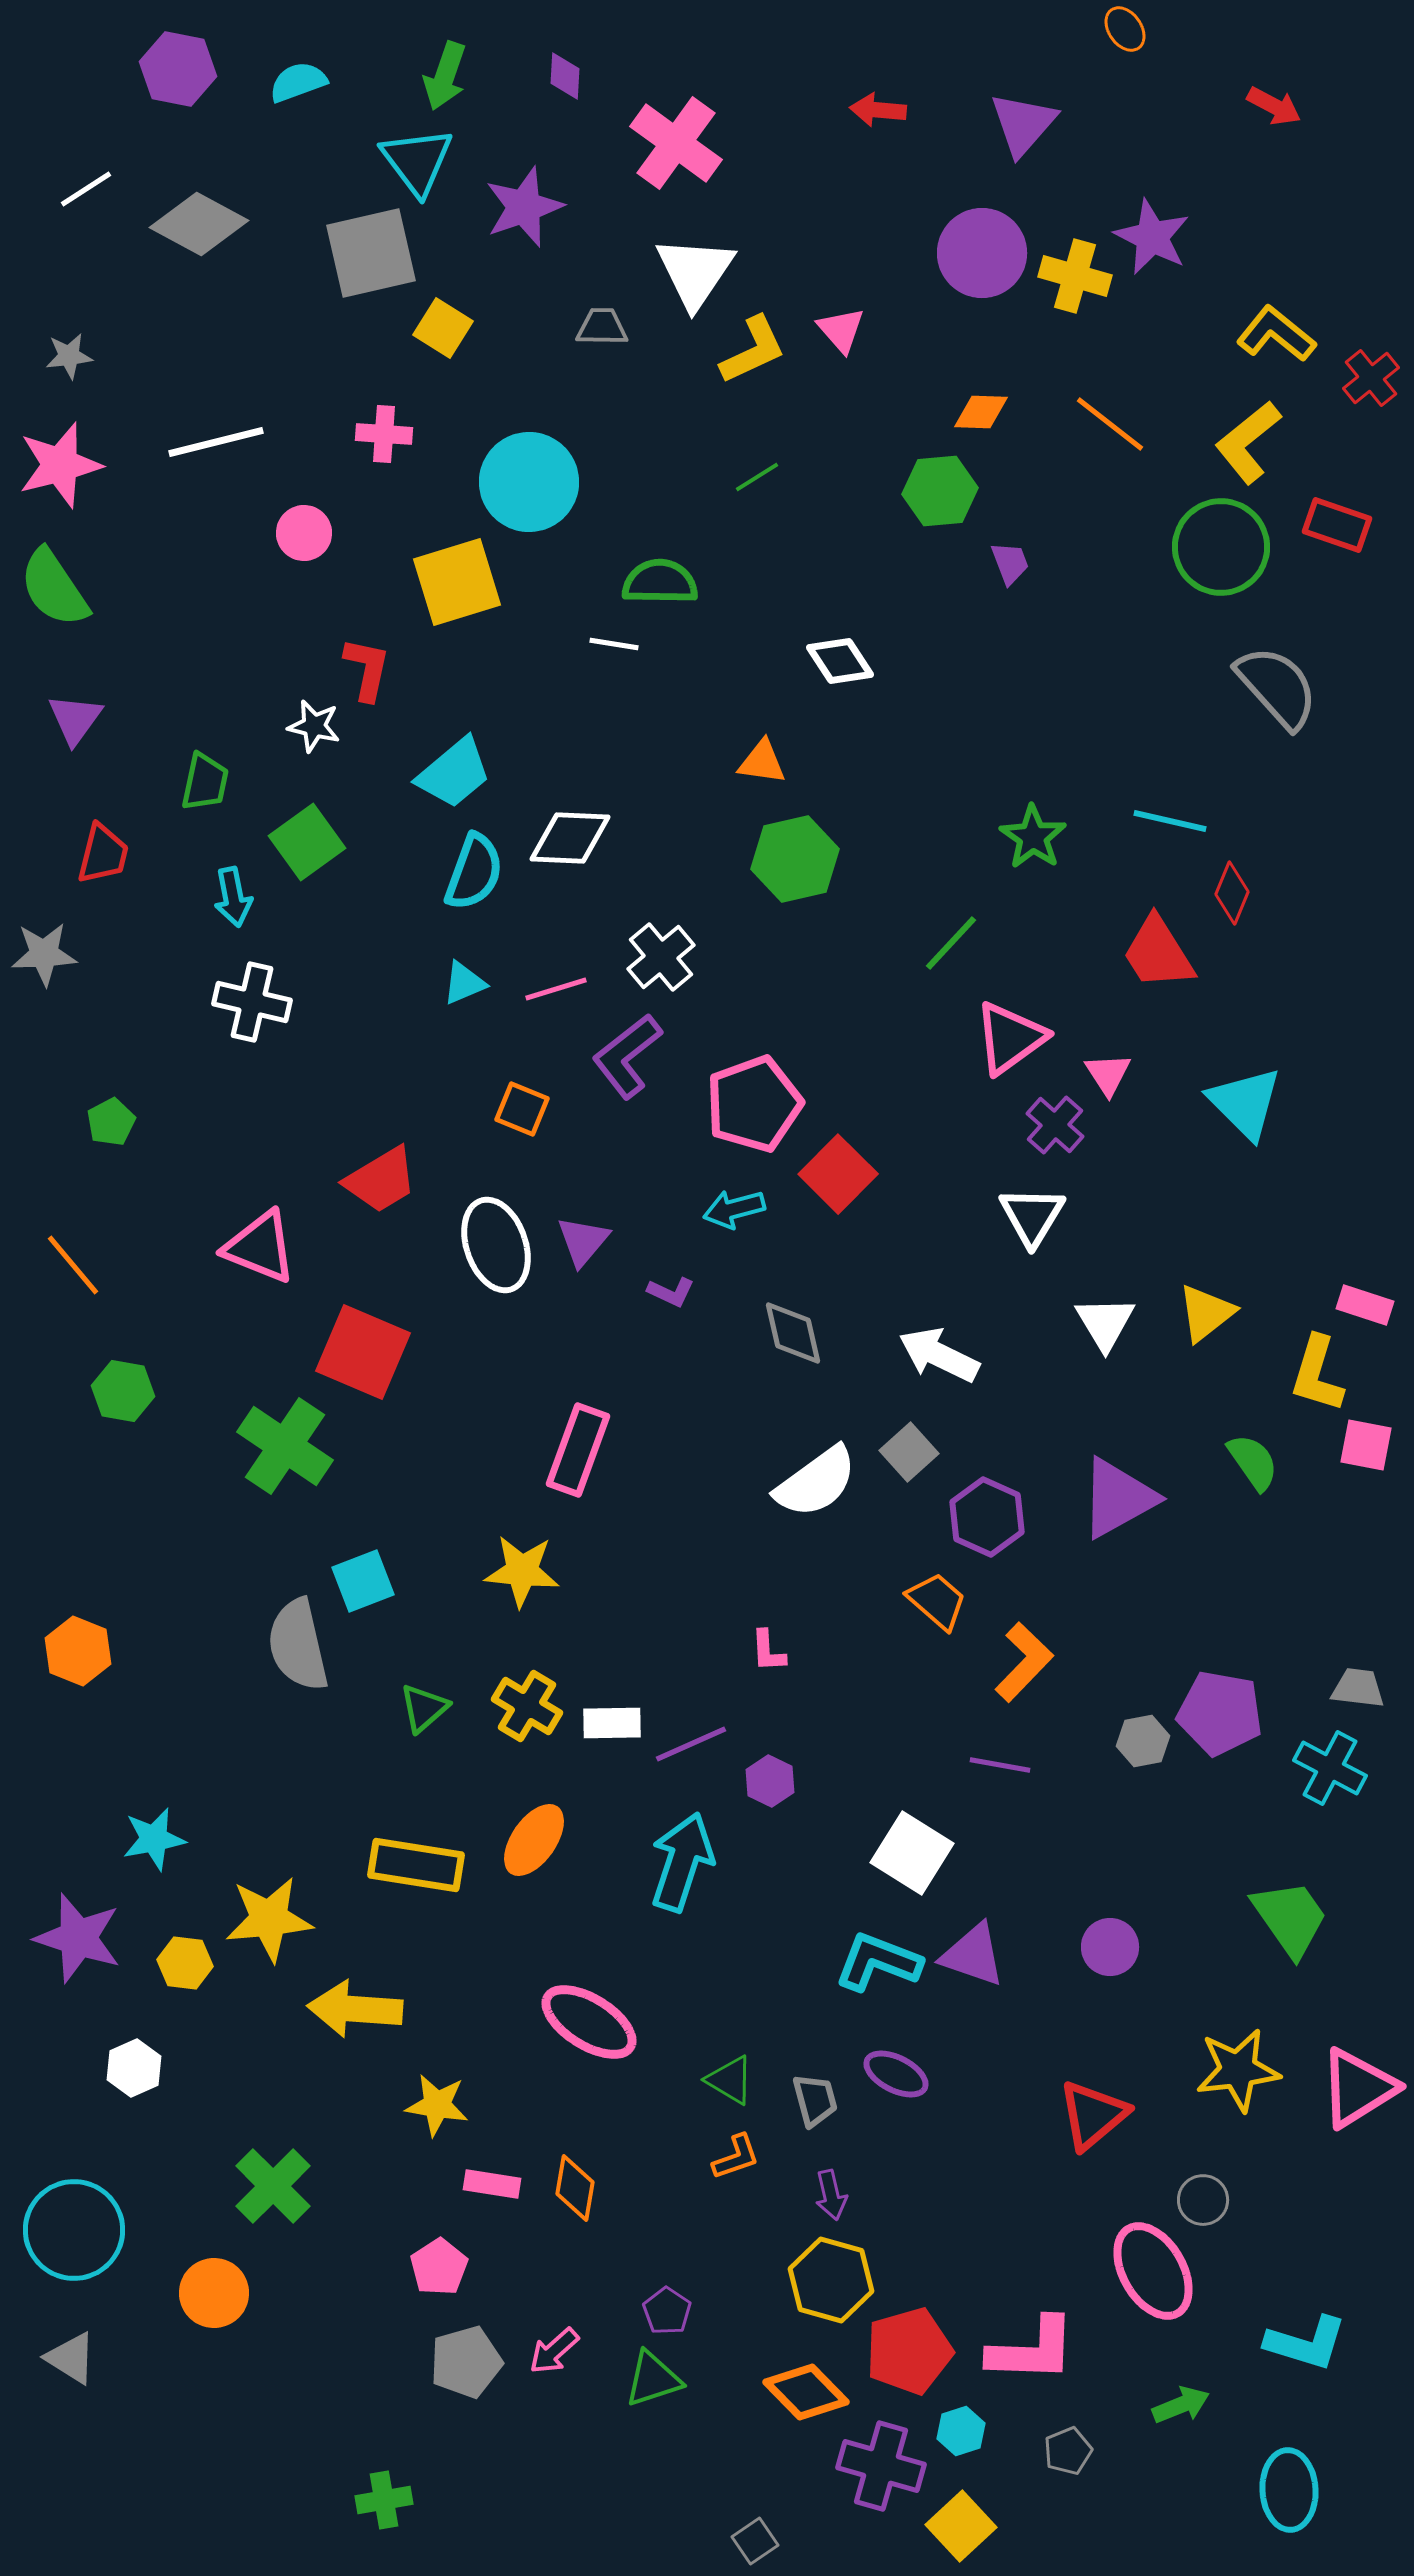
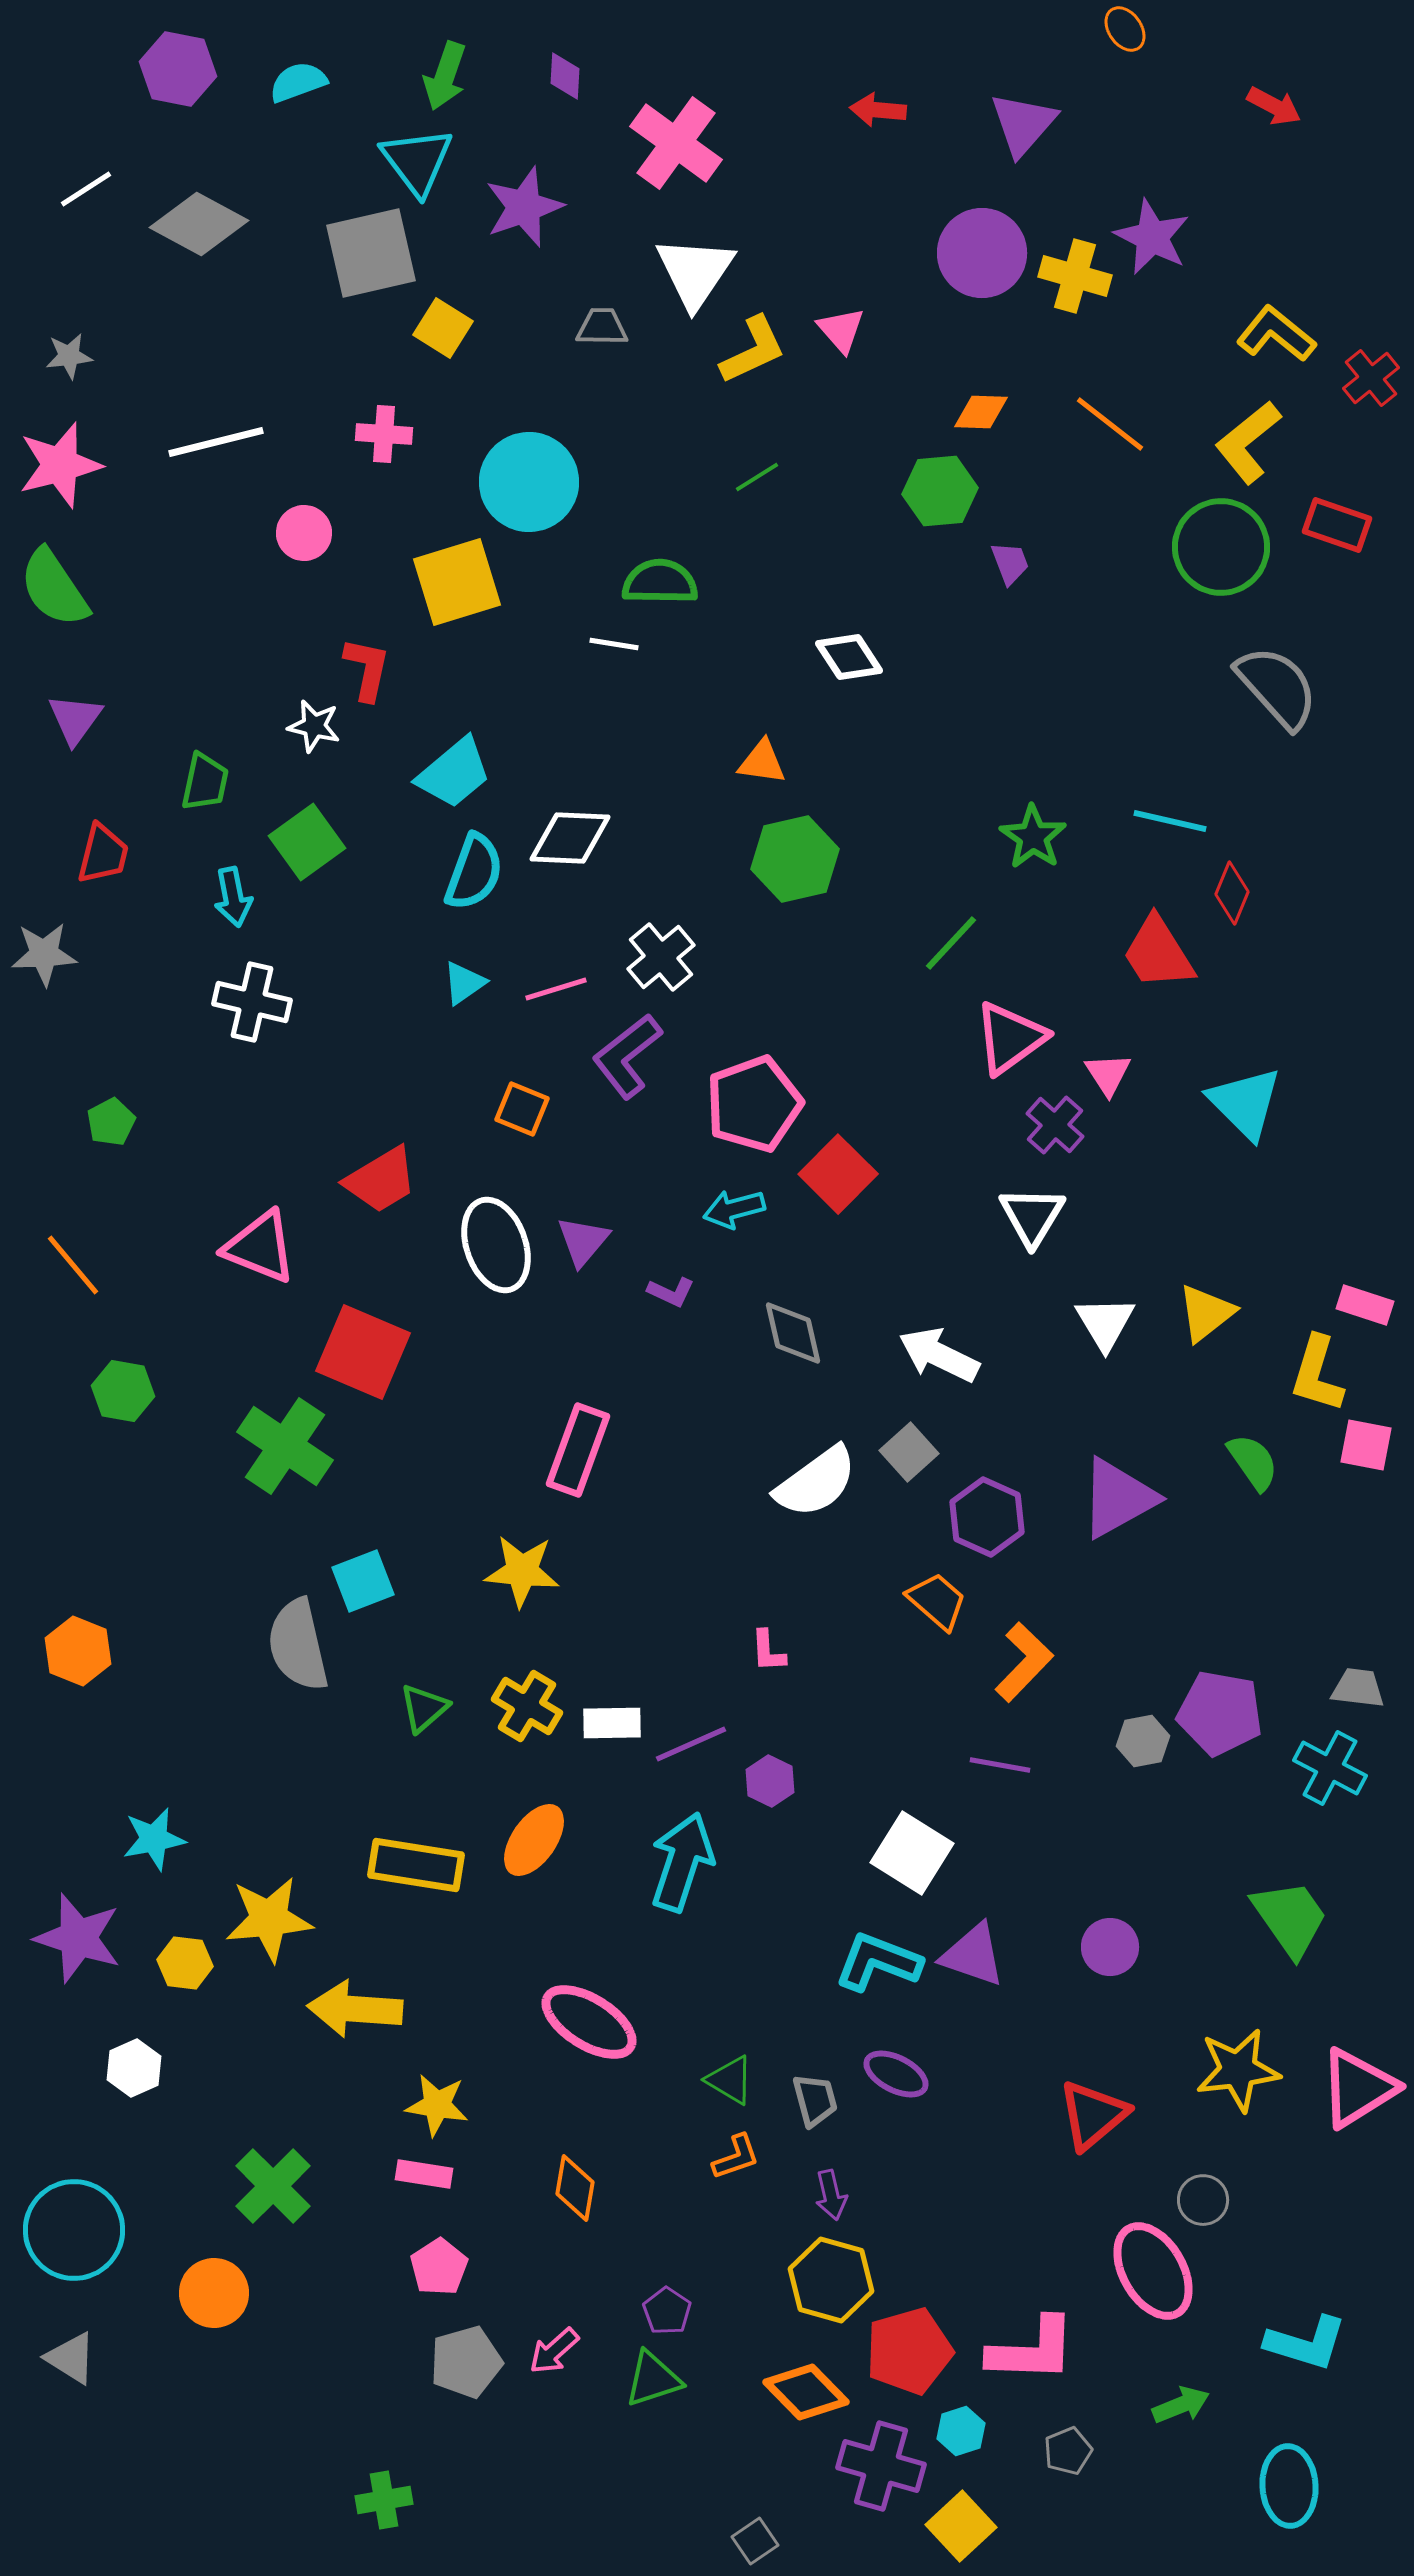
white diamond at (840, 661): moved 9 px right, 4 px up
cyan triangle at (464, 983): rotated 12 degrees counterclockwise
pink rectangle at (492, 2184): moved 68 px left, 10 px up
cyan ellipse at (1289, 2490): moved 4 px up
